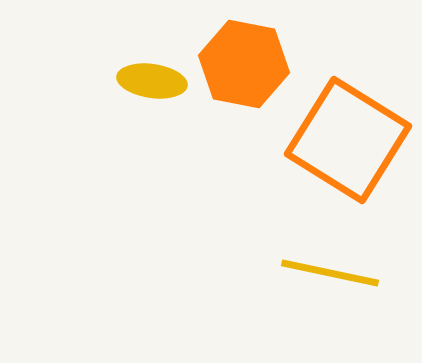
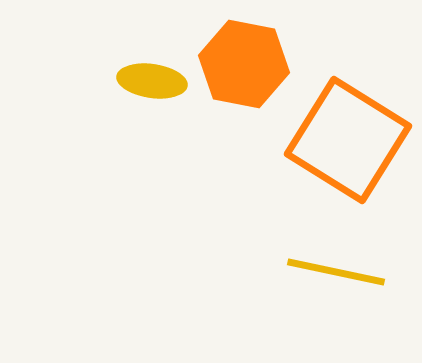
yellow line: moved 6 px right, 1 px up
